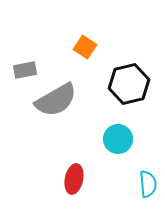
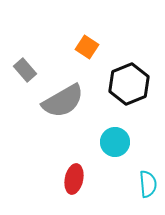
orange square: moved 2 px right
gray rectangle: rotated 60 degrees clockwise
black hexagon: rotated 9 degrees counterclockwise
gray semicircle: moved 7 px right, 1 px down
cyan circle: moved 3 px left, 3 px down
